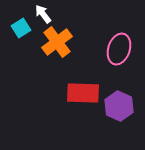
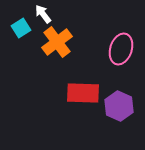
pink ellipse: moved 2 px right
